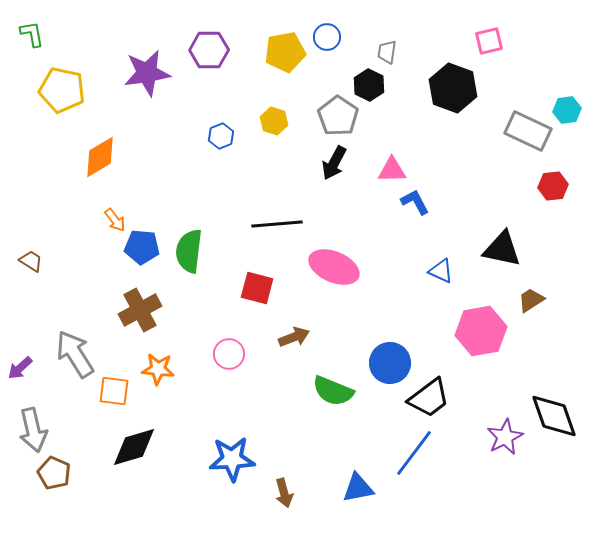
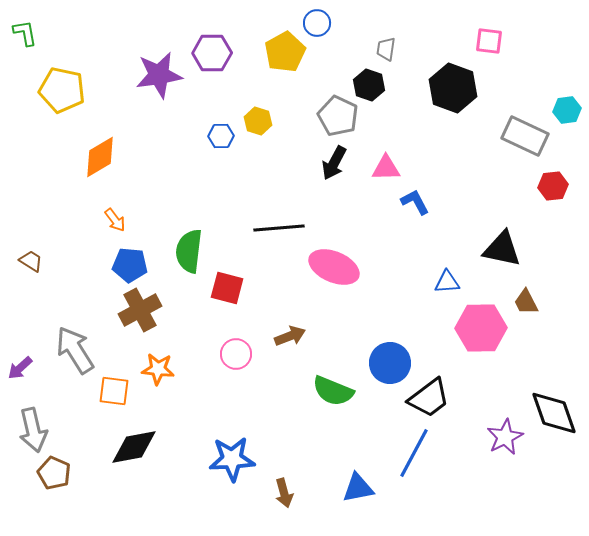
green L-shape at (32, 34): moved 7 px left, 1 px up
blue circle at (327, 37): moved 10 px left, 14 px up
pink square at (489, 41): rotated 20 degrees clockwise
purple hexagon at (209, 50): moved 3 px right, 3 px down
yellow pentagon at (285, 52): rotated 18 degrees counterclockwise
gray trapezoid at (387, 52): moved 1 px left, 3 px up
purple star at (147, 73): moved 12 px right, 2 px down
black hexagon at (369, 85): rotated 8 degrees counterclockwise
gray pentagon at (338, 116): rotated 9 degrees counterclockwise
yellow hexagon at (274, 121): moved 16 px left
gray rectangle at (528, 131): moved 3 px left, 5 px down
blue hexagon at (221, 136): rotated 20 degrees clockwise
pink triangle at (392, 170): moved 6 px left, 2 px up
black line at (277, 224): moved 2 px right, 4 px down
blue pentagon at (142, 247): moved 12 px left, 18 px down
blue triangle at (441, 271): moved 6 px right, 11 px down; rotated 28 degrees counterclockwise
red square at (257, 288): moved 30 px left
brown trapezoid at (531, 300): moved 5 px left, 2 px down; rotated 84 degrees counterclockwise
pink hexagon at (481, 331): moved 3 px up; rotated 9 degrees clockwise
brown arrow at (294, 337): moved 4 px left, 1 px up
gray arrow at (75, 354): moved 4 px up
pink circle at (229, 354): moved 7 px right
black diamond at (554, 416): moved 3 px up
black diamond at (134, 447): rotated 6 degrees clockwise
blue line at (414, 453): rotated 9 degrees counterclockwise
